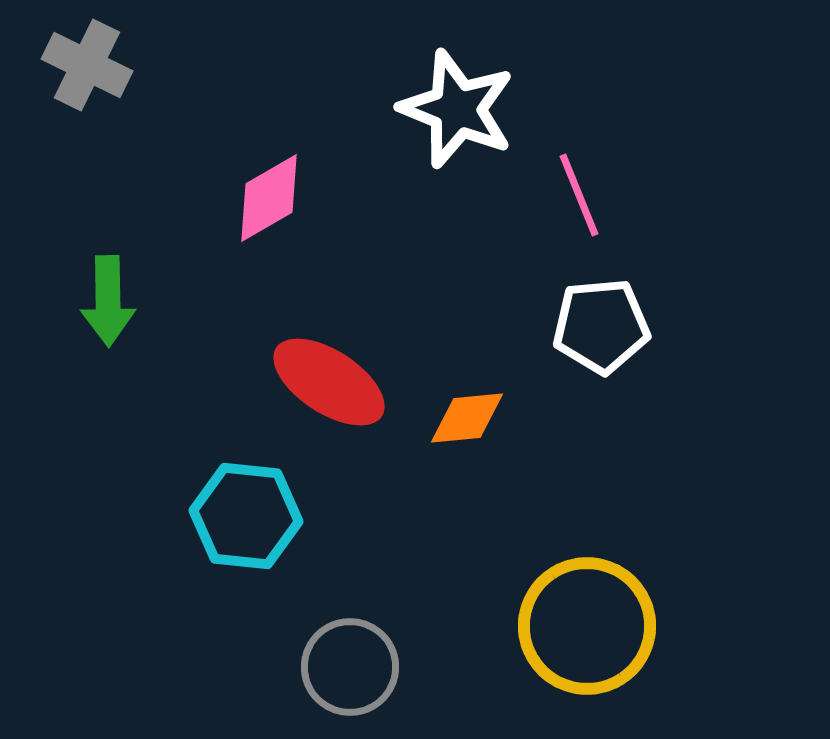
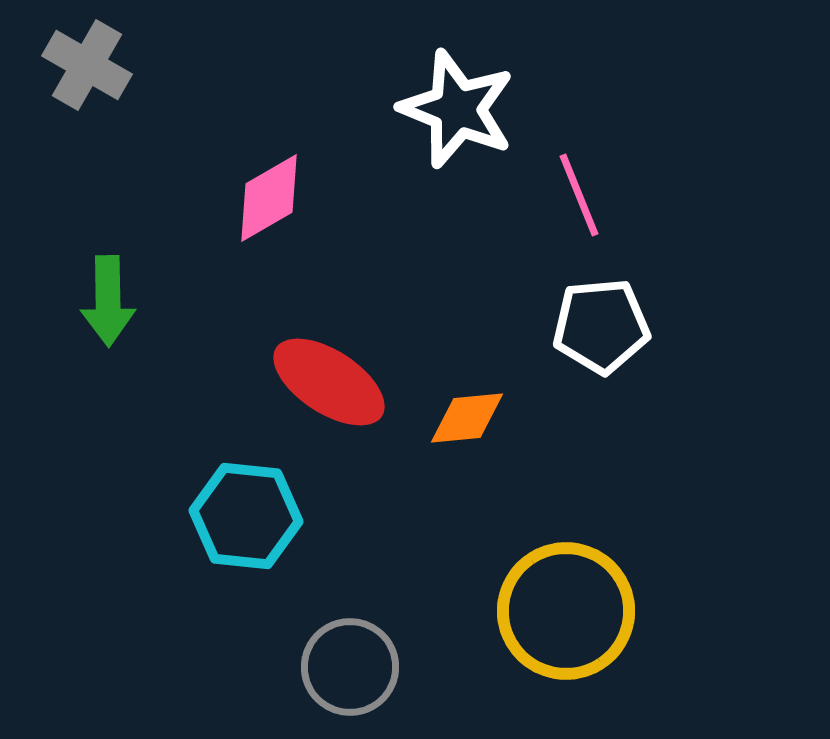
gray cross: rotated 4 degrees clockwise
yellow circle: moved 21 px left, 15 px up
